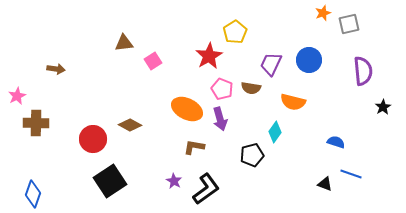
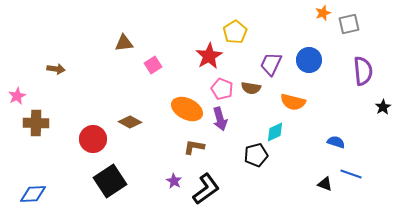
pink square: moved 4 px down
brown diamond: moved 3 px up
cyan diamond: rotated 30 degrees clockwise
black pentagon: moved 4 px right
blue diamond: rotated 68 degrees clockwise
